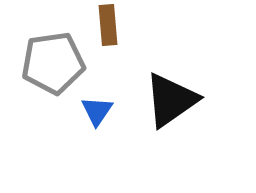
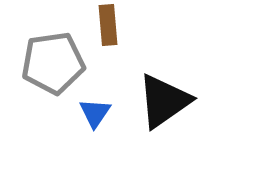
black triangle: moved 7 px left, 1 px down
blue triangle: moved 2 px left, 2 px down
